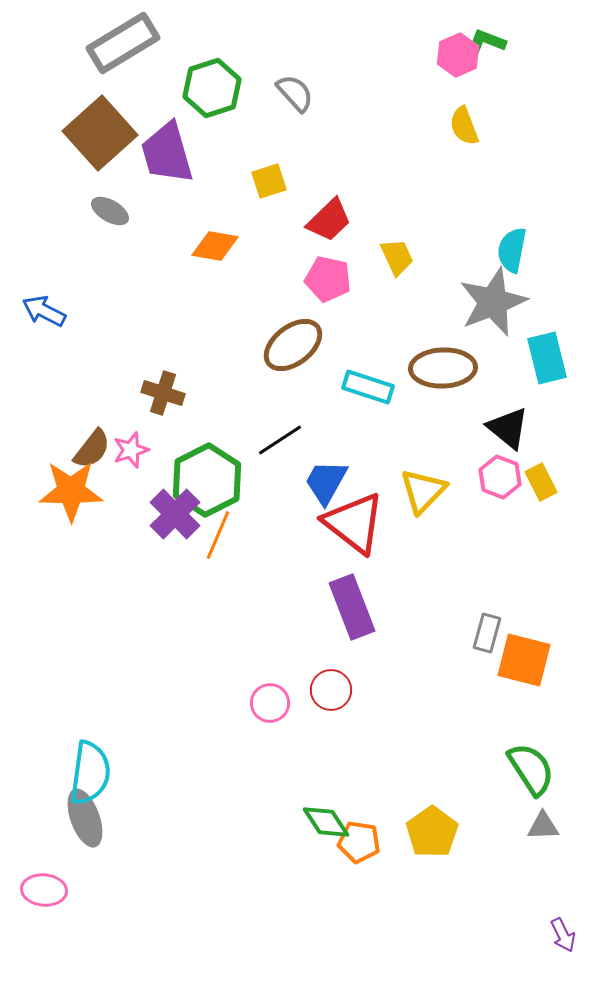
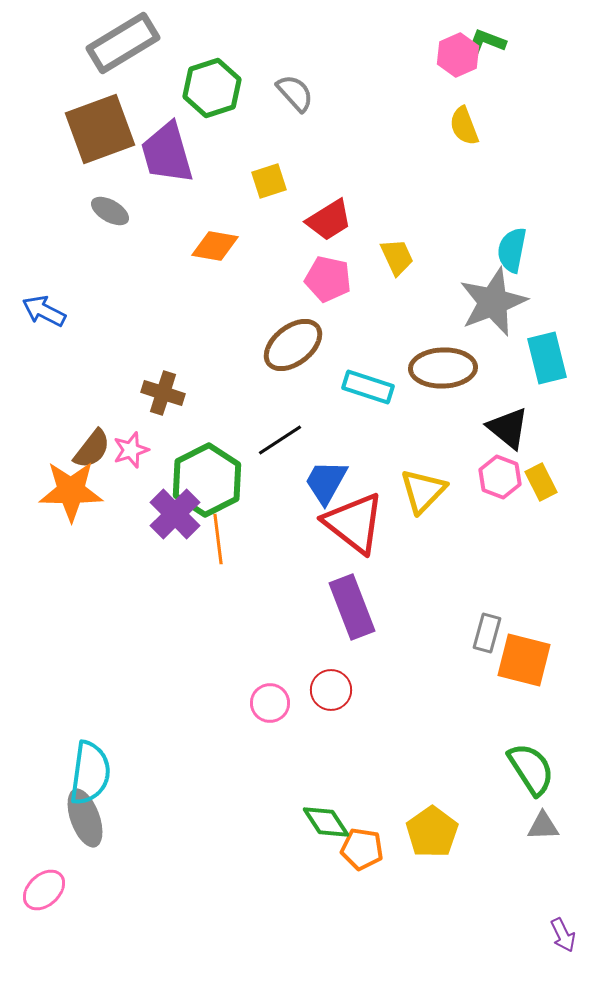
brown square at (100, 133): moved 4 px up; rotated 22 degrees clockwise
red trapezoid at (329, 220): rotated 12 degrees clockwise
orange line at (218, 535): moved 4 px down; rotated 30 degrees counterclockwise
orange pentagon at (359, 842): moved 3 px right, 7 px down
pink ellipse at (44, 890): rotated 48 degrees counterclockwise
